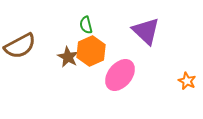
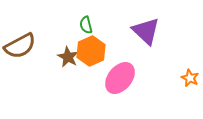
pink ellipse: moved 3 px down
orange star: moved 3 px right, 3 px up
